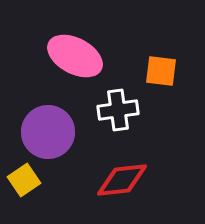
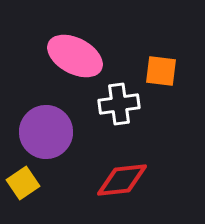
white cross: moved 1 px right, 6 px up
purple circle: moved 2 px left
yellow square: moved 1 px left, 3 px down
